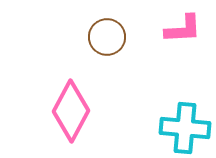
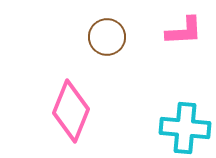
pink L-shape: moved 1 px right, 2 px down
pink diamond: rotated 6 degrees counterclockwise
